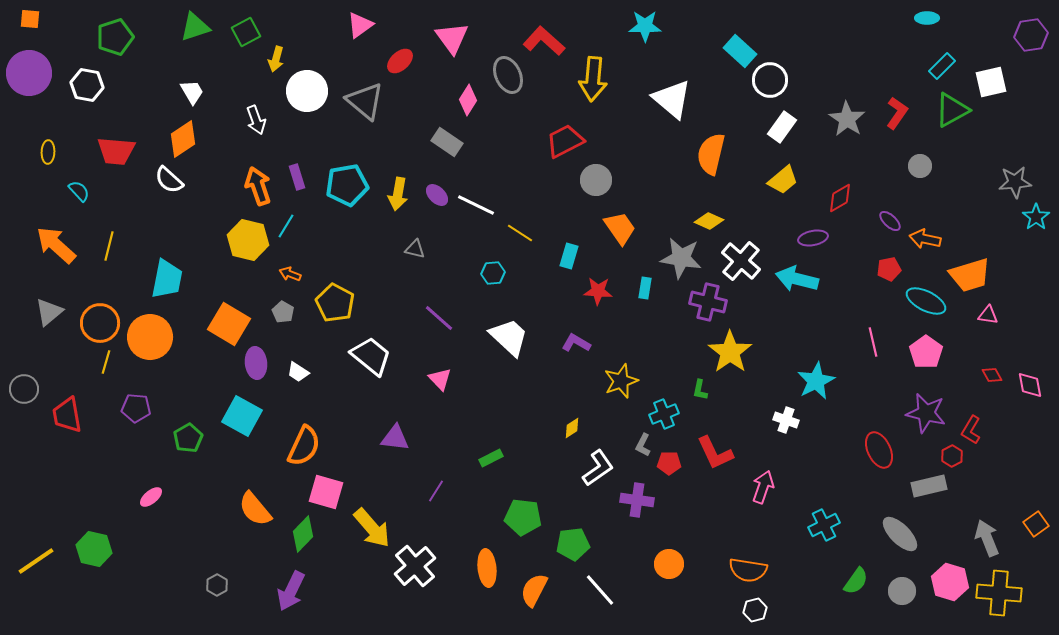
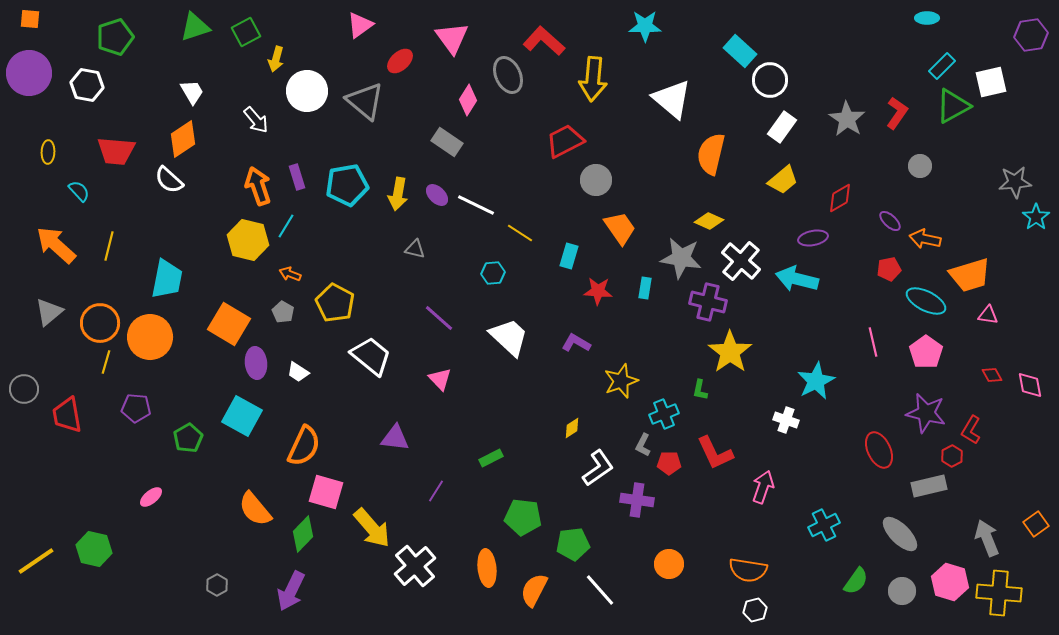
green triangle at (952, 110): moved 1 px right, 4 px up
white arrow at (256, 120): rotated 20 degrees counterclockwise
